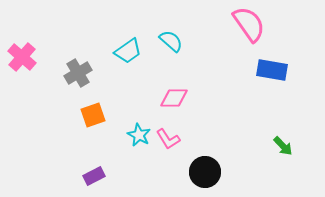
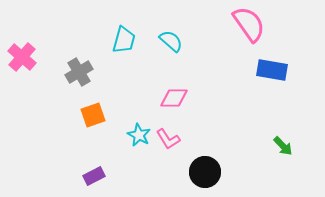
cyan trapezoid: moved 4 px left, 11 px up; rotated 40 degrees counterclockwise
gray cross: moved 1 px right, 1 px up
